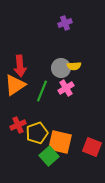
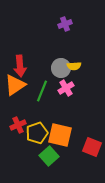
purple cross: moved 1 px down
orange square: moved 7 px up
